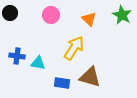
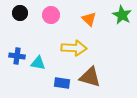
black circle: moved 10 px right
yellow arrow: rotated 60 degrees clockwise
